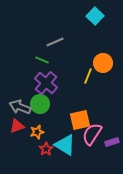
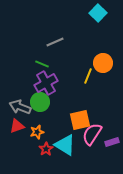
cyan square: moved 3 px right, 3 px up
green line: moved 4 px down
purple cross: rotated 20 degrees clockwise
green circle: moved 2 px up
